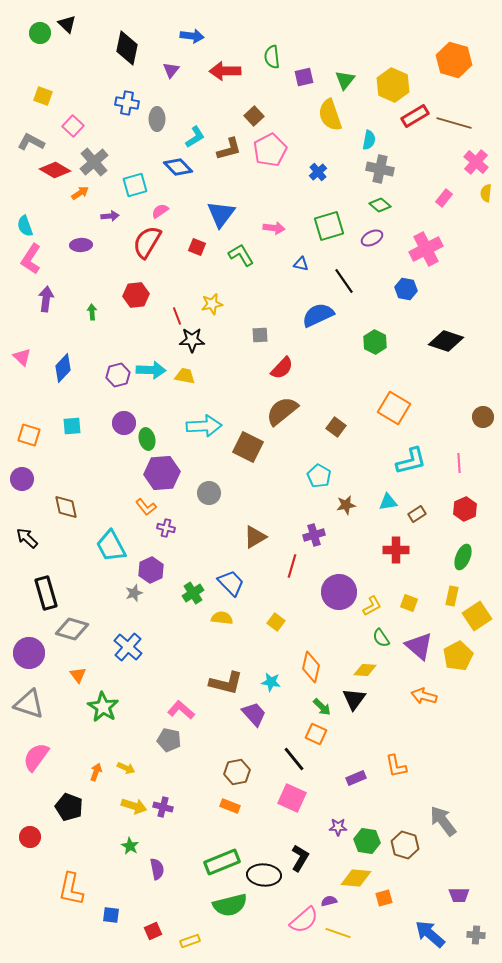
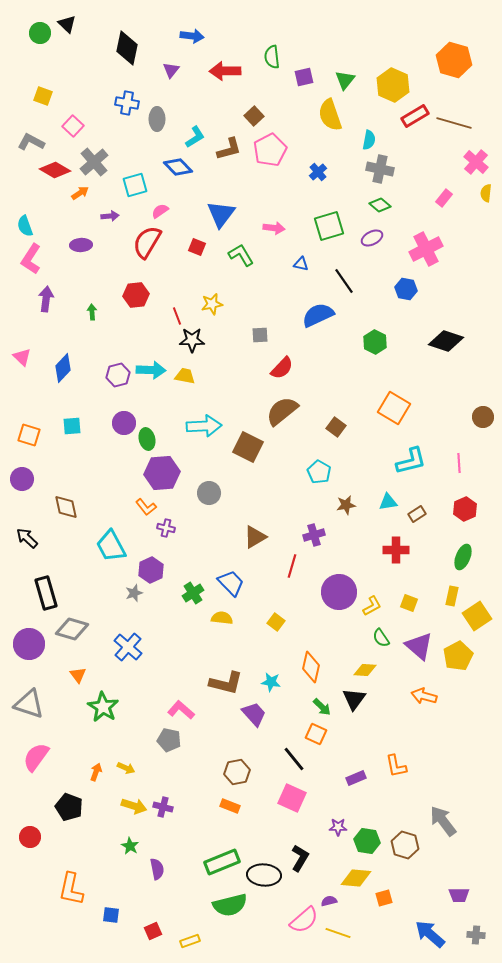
cyan pentagon at (319, 476): moved 4 px up
purple circle at (29, 653): moved 9 px up
